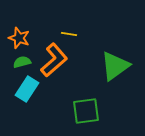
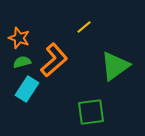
yellow line: moved 15 px right, 7 px up; rotated 49 degrees counterclockwise
green square: moved 5 px right, 1 px down
